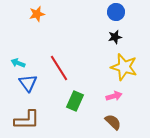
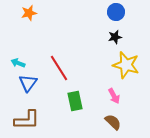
orange star: moved 8 px left, 1 px up
yellow star: moved 2 px right, 2 px up
blue triangle: rotated 12 degrees clockwise
pink arrow: rotated 77 degrees clockwise
green rectangle: rotated 36 degrees counterclockwise
